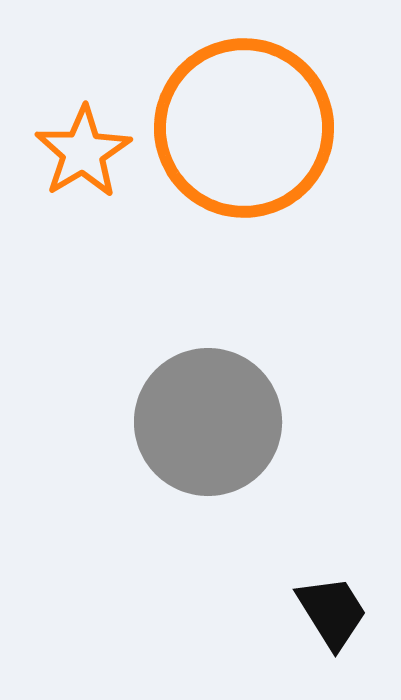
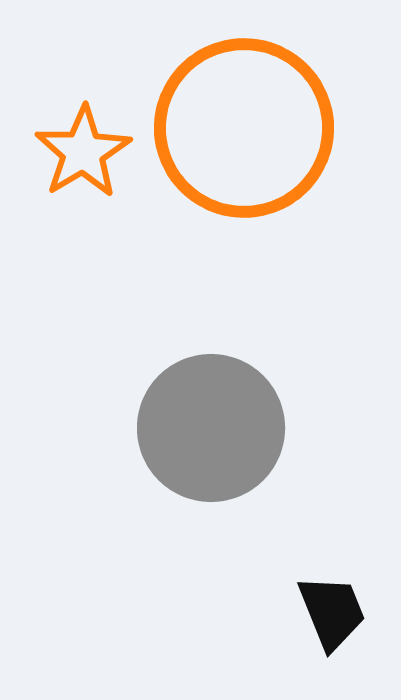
gray circle: moved 3 px right, 6 px down
black trapezoid: rotated 10 degrees clockwise
